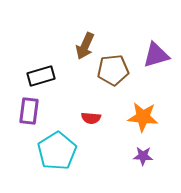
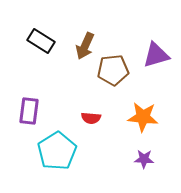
black rectangle: moved 35 px up; rotated 48 degrees clockwise
purple star: moved 1 px right, 3 px down
